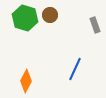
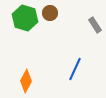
brown circle: moved 2 px up
gray rectangle: rotated 14 degrees counterclockwise
